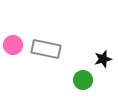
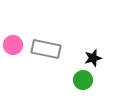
black star: moved 10 px left, 1 px up
